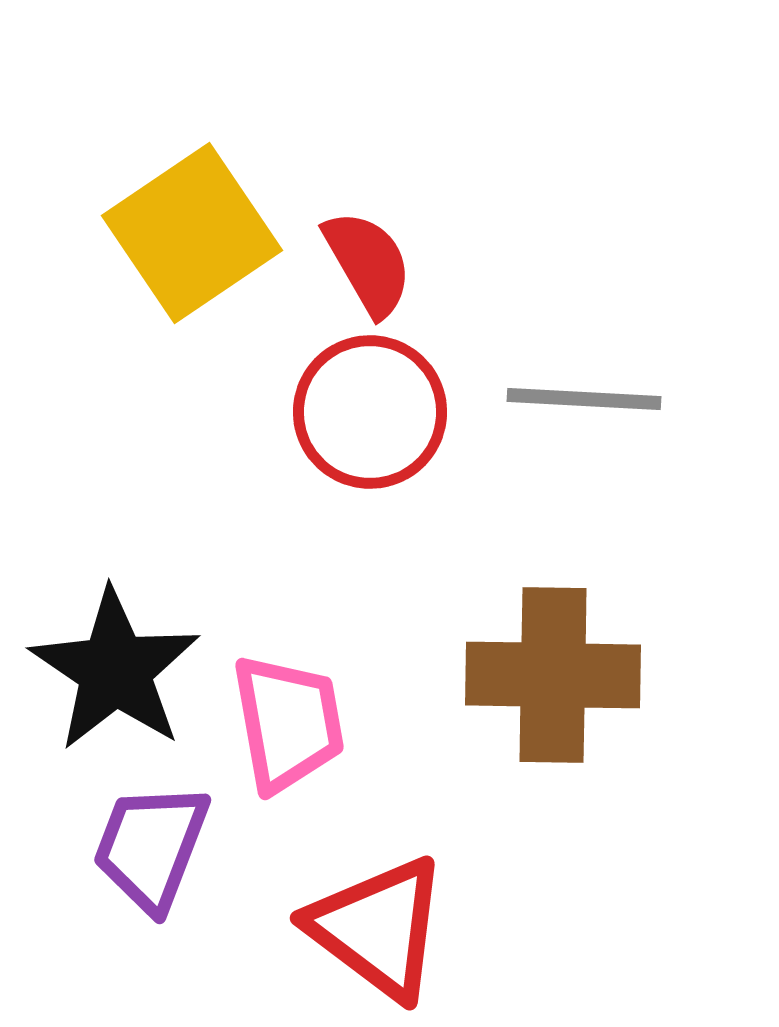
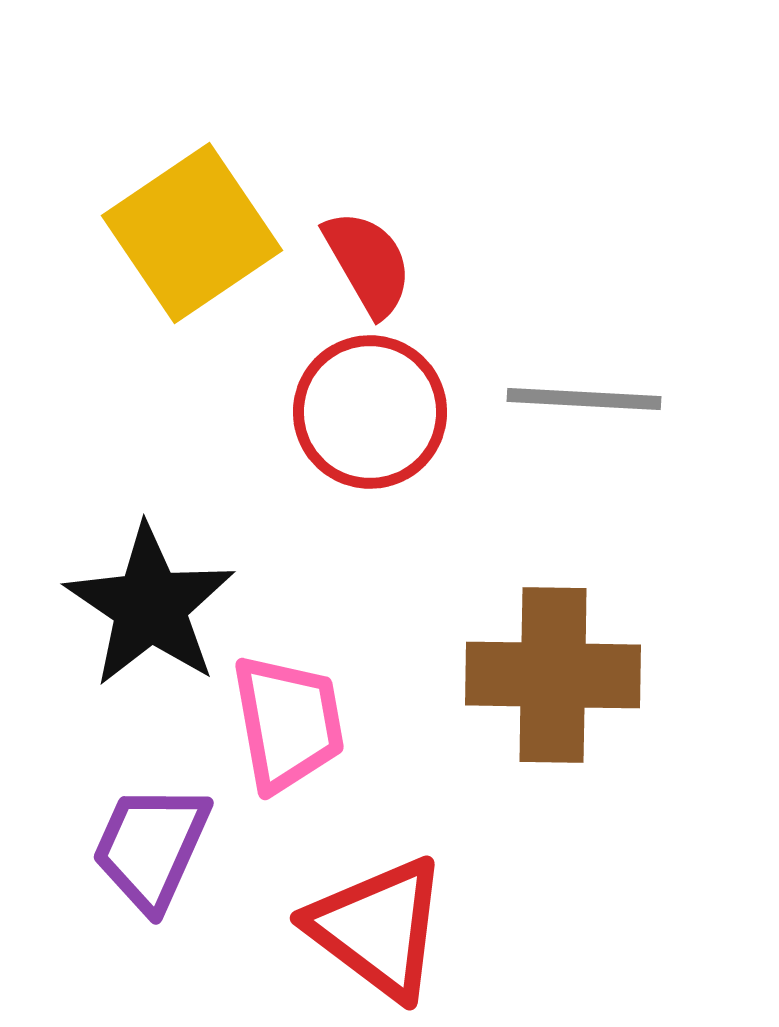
black star: moved 35 px right, 64 px up
purple trapezoid: rotated 3 degrees clockwise
